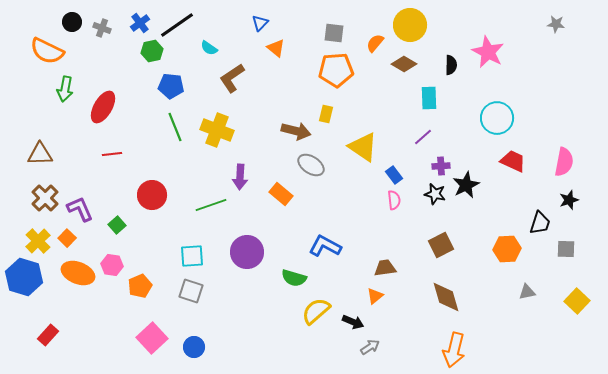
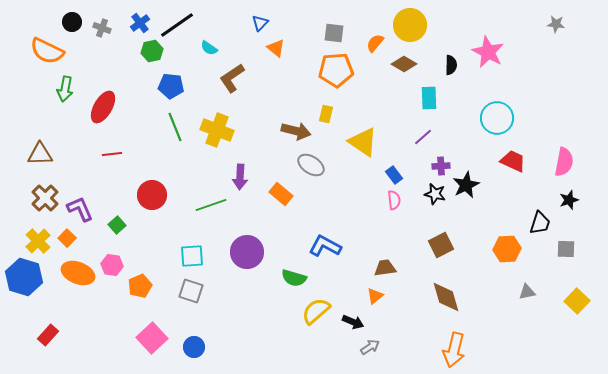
yellow triangle at (363, 147): moved 5 px up
